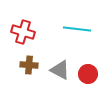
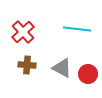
red cross: rotated 30 degrees clockwise
brown cross: moved 2 px left
gray triangle: moved 2 px right, 2 px up
